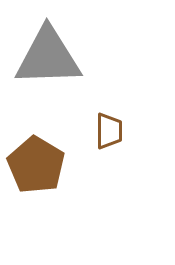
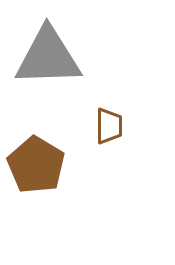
brown trapezoid: moved 5 px up
